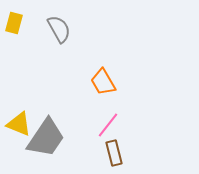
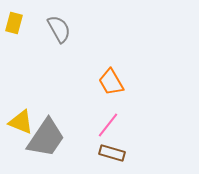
orange trapezoid: moved 8 px right
yellow triangle: moved 2 px right, 2 px up
brown rectangle: moved 2 px left; rotated 60 degrees counterclockwise
